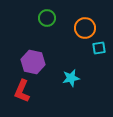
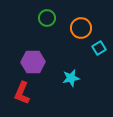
orange circle: moved 4 px left
cyan square: rotated 24 degrees counterclockwise
purple hexagon: rotated 15 degrees counterclockwise
red L-shape: moved 2 px down
